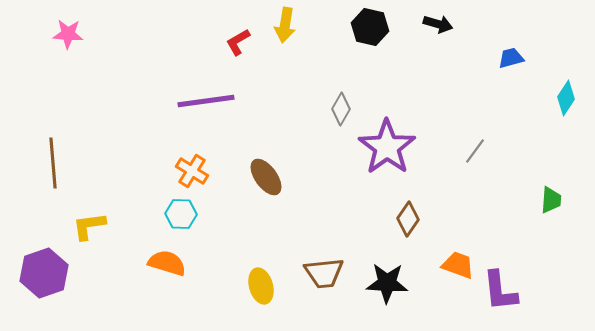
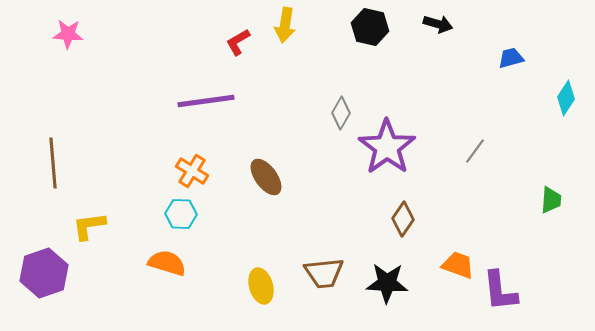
gray diamond: moved 4 px down
brown diamond: moved 5 px left
